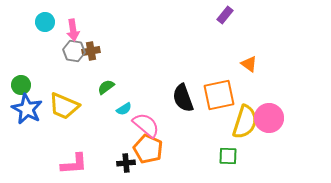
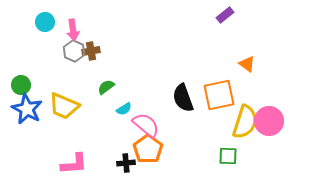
purple rectangle: rotated 12 degrees clockwise
gray hexagon: rotated 15 degrees clockwise
orange triangle: moved 2 px left
pink circle: moved 3 px down
orange pentagon: rotated 12 degrees clockwise
